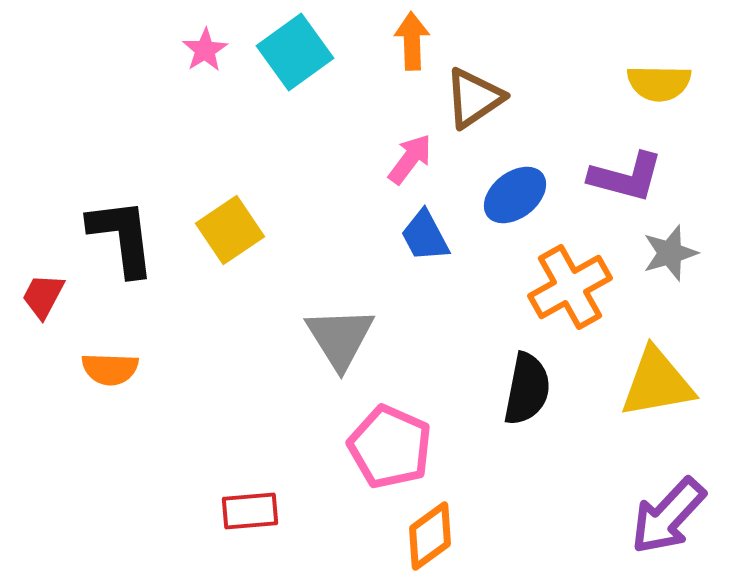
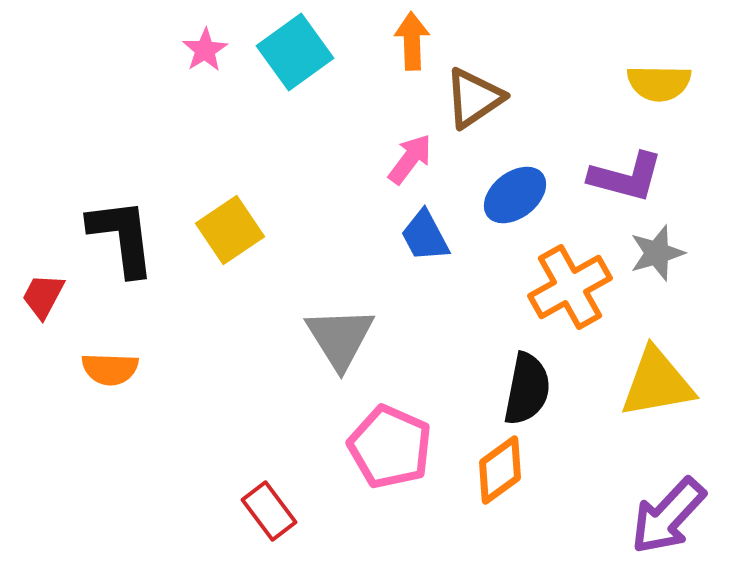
gray star: moved 13 px left
red rectangle: moved 19 px right; rotated 58 degrees clockwise
orange diamond: moved 70 px right, 66 px up
